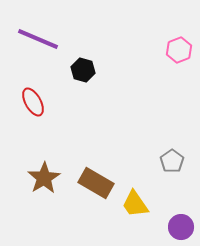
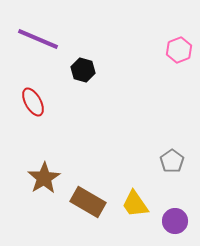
brown rectangle: moved 8 px left, 19 px down
purple circle: moved 6 px left, 6 px up
